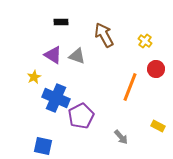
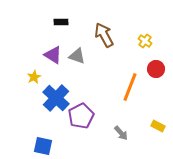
blue cross: rotated 20 degrees clockwise
gray arrow: moved 4 px up
